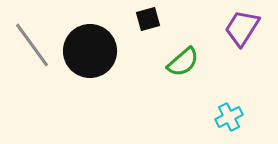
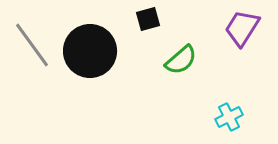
green semicircle: moved 2 px left, 2 px up
